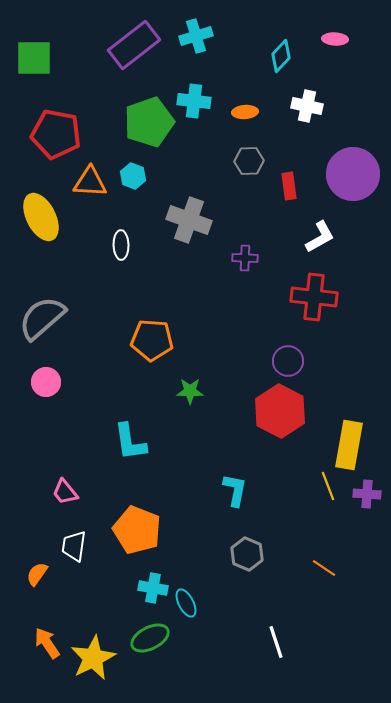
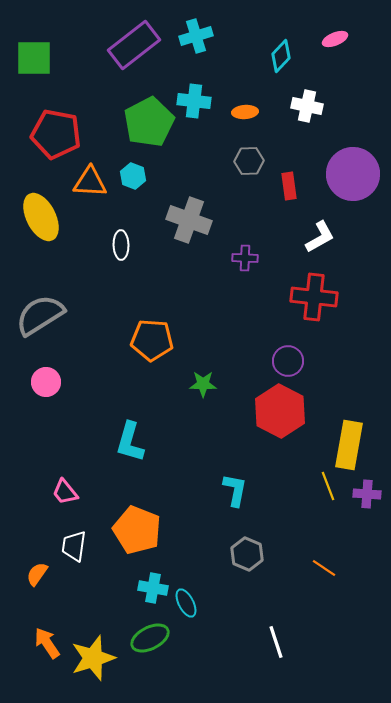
pink ellipse at (335, 39): rotated 25 degrees counterclockwise
green pentagon at (149, 122): rotated 9 degrees counterclockwise
gray semicircle at (42, 318): moved 2 px left, 3 px up; rotated 9 degrees clockwise
green star at (190, 391): moved 13 px right, 7 px up
cyan L-shape at (130, 442): rotated 24 degrees clockwise
yellow star at (93, 658): rotated 9 degrees clockwise
